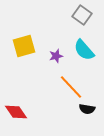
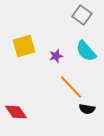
cyan semicircle: moved 2 px right, 1 px down
